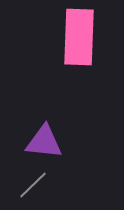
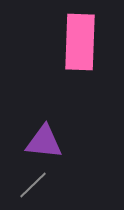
pink rectangle: moved 1 px right, 5 px down
